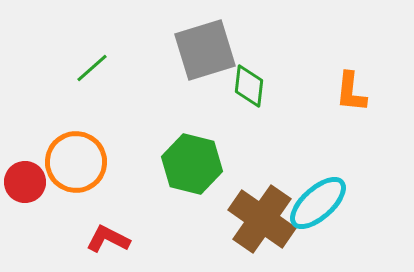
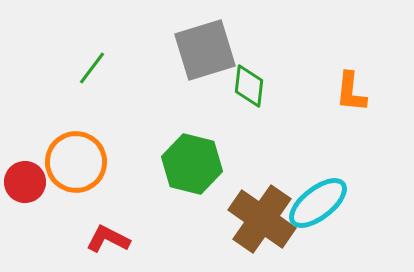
green line: rotated 12 degrees counterclockwise
cyan ellipse: rotated 4 degrees clockwise
